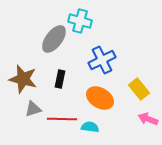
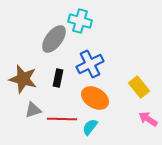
blue cross: moved 12 px left, 4 px down
black rectangle: moved 2 px left, 1 px up
yellow rectangle: moved 2 px up
orange ellipse: moved 5 px left
gray triangle: moved 1 px down
pink arrow: rotated 12 degrees clockwise
cyan semicircle: rotated 60 degrees counterclockwise
